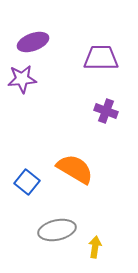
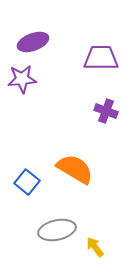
yellow arrow: rotated 45 degrees counterclockwise
